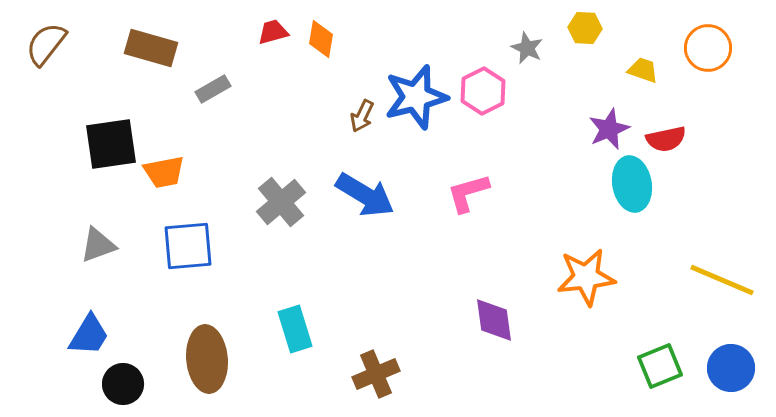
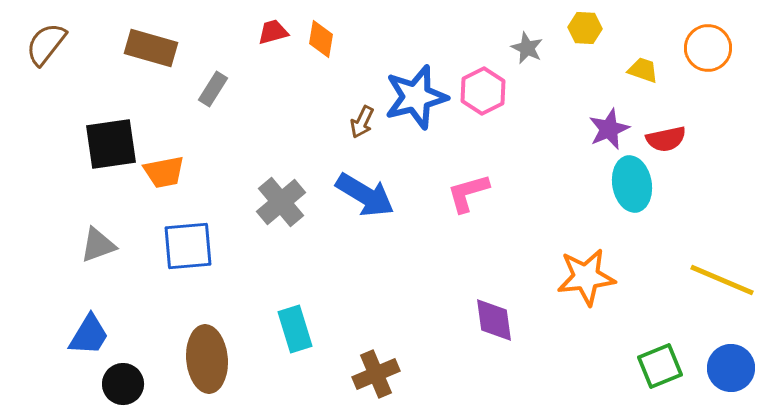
gray rectangle: rotated 28 degrees counterclockwise
brown arrow: moved 6 px down
